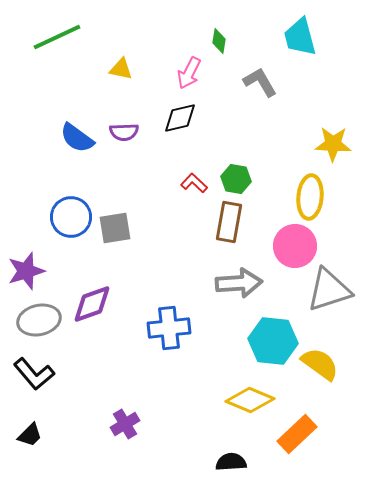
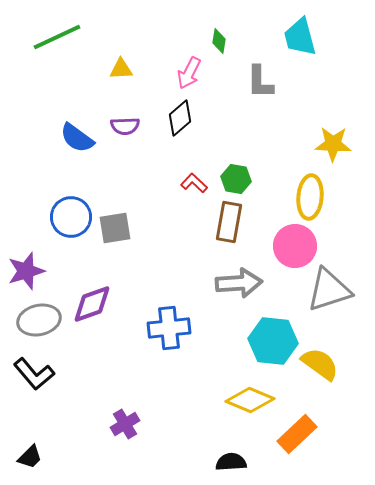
yellow triangle: rotated 15 degrees counterclockwise
gray L-shape: rotated 150 degrees counterclockwise
black diamond: rotated 27 degrees counterclockwise
purple semicircle: moved 1 px right, 6 px up
black trapezoid: moved 22 px down
